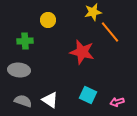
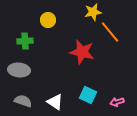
white triangle: moved 5 px right, 2 px down
